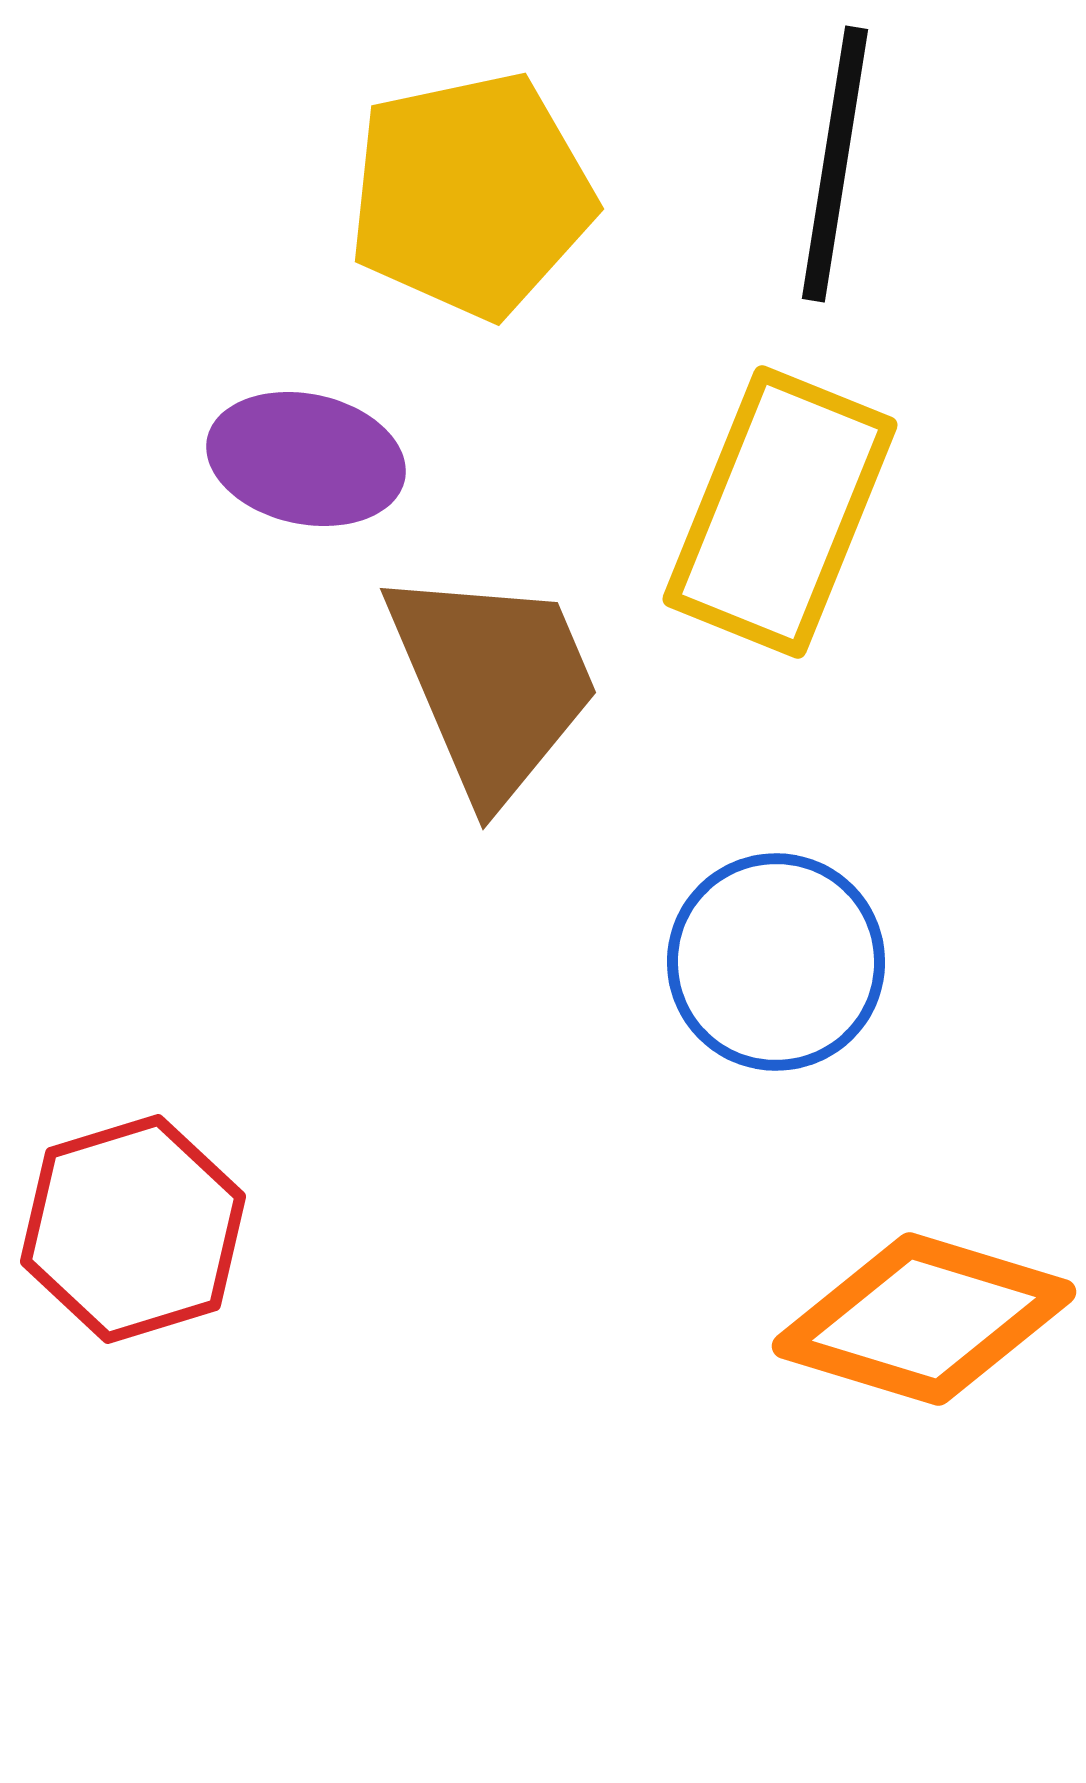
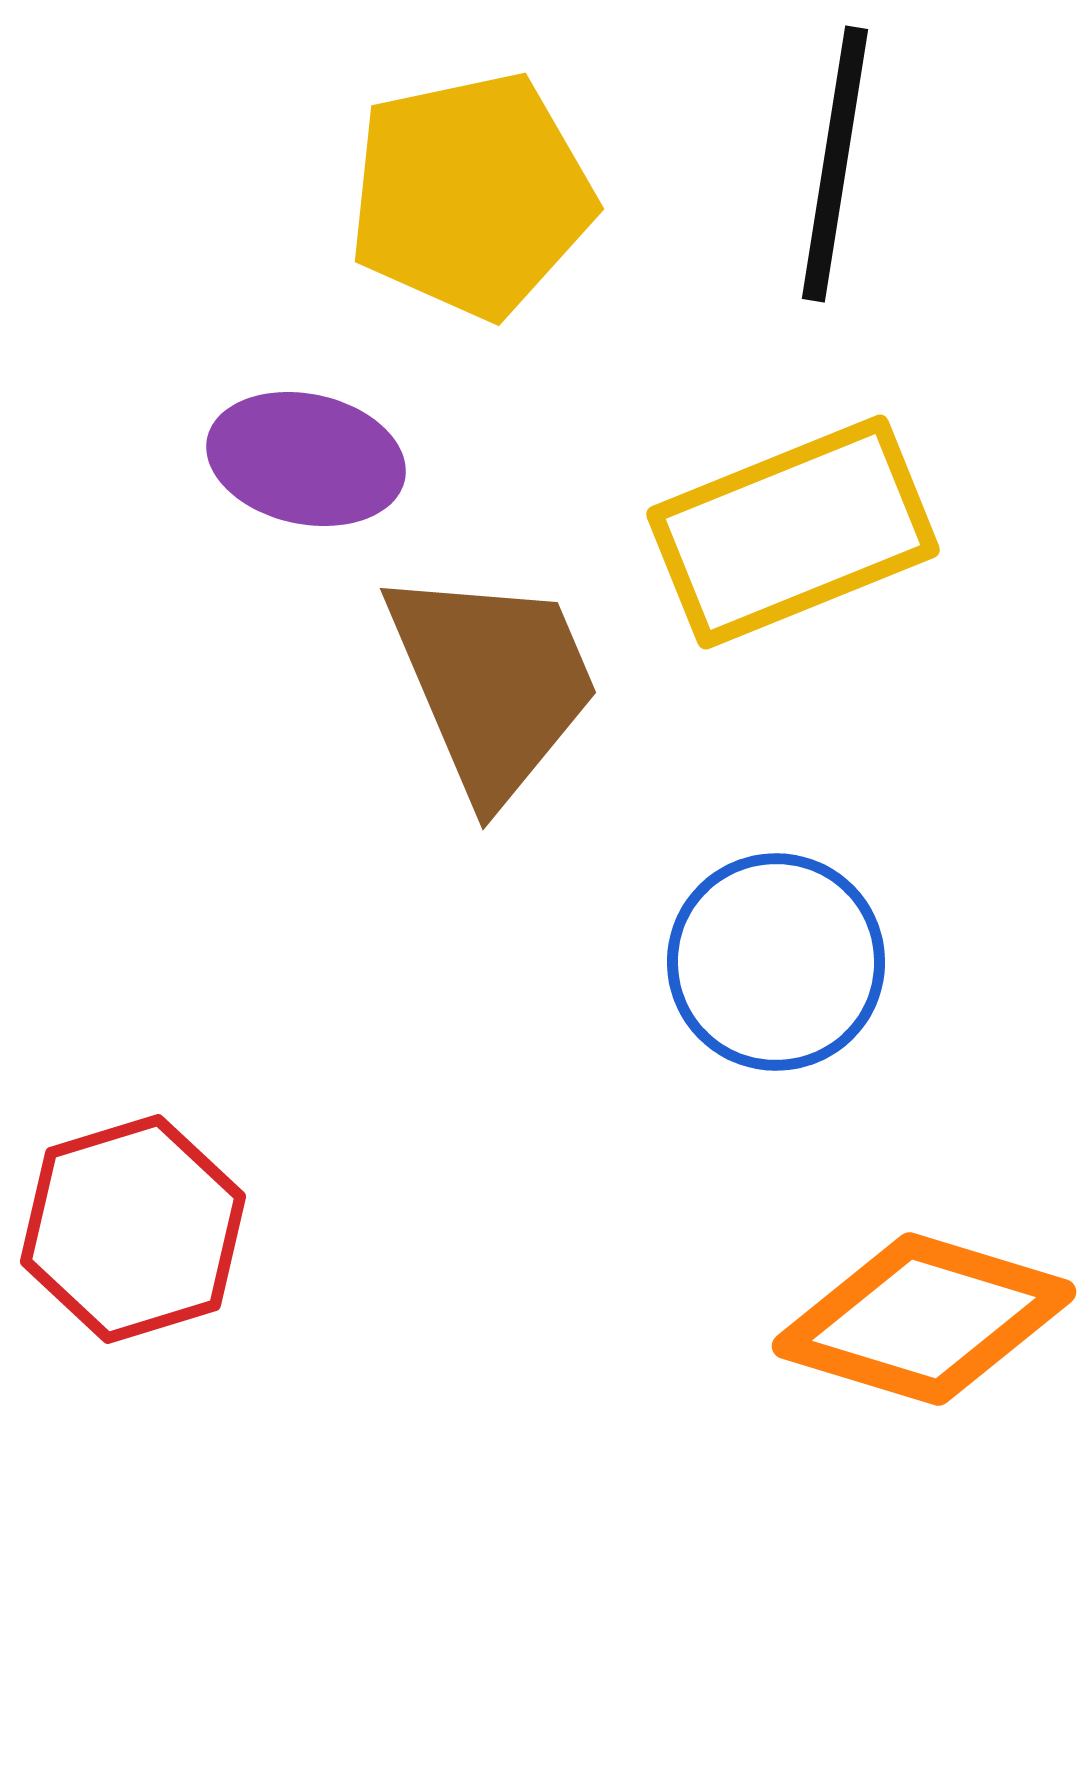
yellow rectangle: moved 13 px right, 20 px down; rotated 46 degrees clockwise
